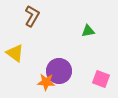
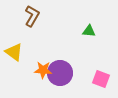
green triangle: moved 1 px right; rotated 16 degrees clockwise
yellow triangle: moved 1 px left, 1 px up
purple circle: moved 1 px right, 2 px down
orange star: moved 3 px left, 12 px up
